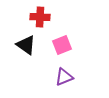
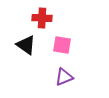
red cross: moved 2 px right, 1 px down
pink square: rotated 30 degrees clockwise
